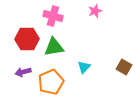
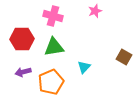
red hexagon: moved 5 px left
brown square: moved 10 px up
